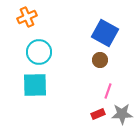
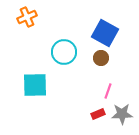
cyan circle: moved 25 px right
brown circle: moved 1 px right, 2 px up
